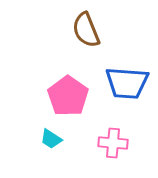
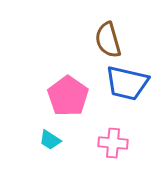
brown semicircle: moved 22 px right, 10 px down; rotated 6 degrees clockwise
blue trapezoid: rotated 9 degrees clockwise
cyan trapezoid: moved 1 px left, 1 px down
